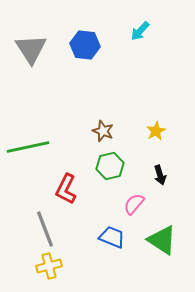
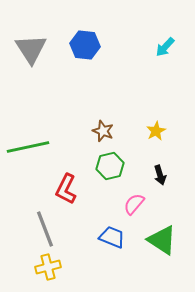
cyan arrow: moved 25 px right, 16 px down
yellow cross: moved 1 px left, 1 px down
